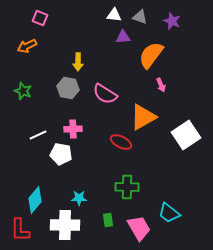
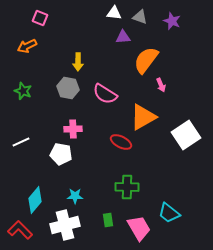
white triangle: moved 2 px up
orange semicircle: moved 5 px left, 5 px down
white line: moved 17 px left, 7 px down
cyan star: moved 4 px left, 2 px up
white cross: rotated 16 degrees counterclockwise
red L-shape: rotated 135 degrees clockwise
